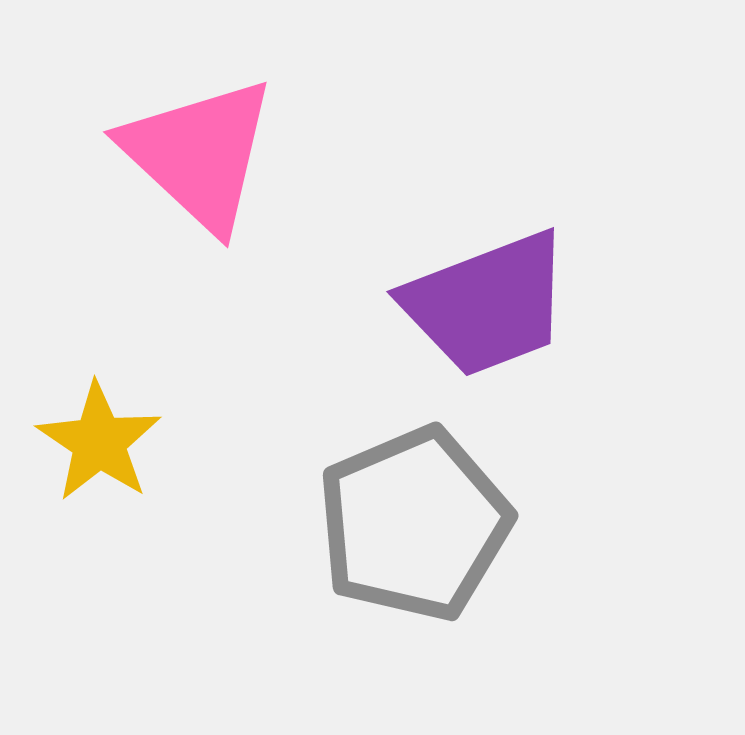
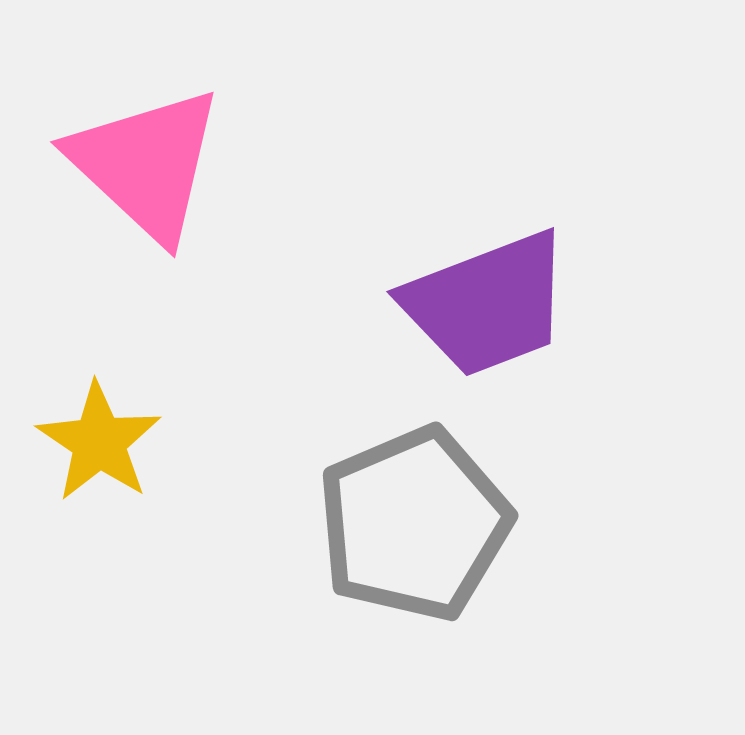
pink triangle: moved 53 px left, 10 px down
